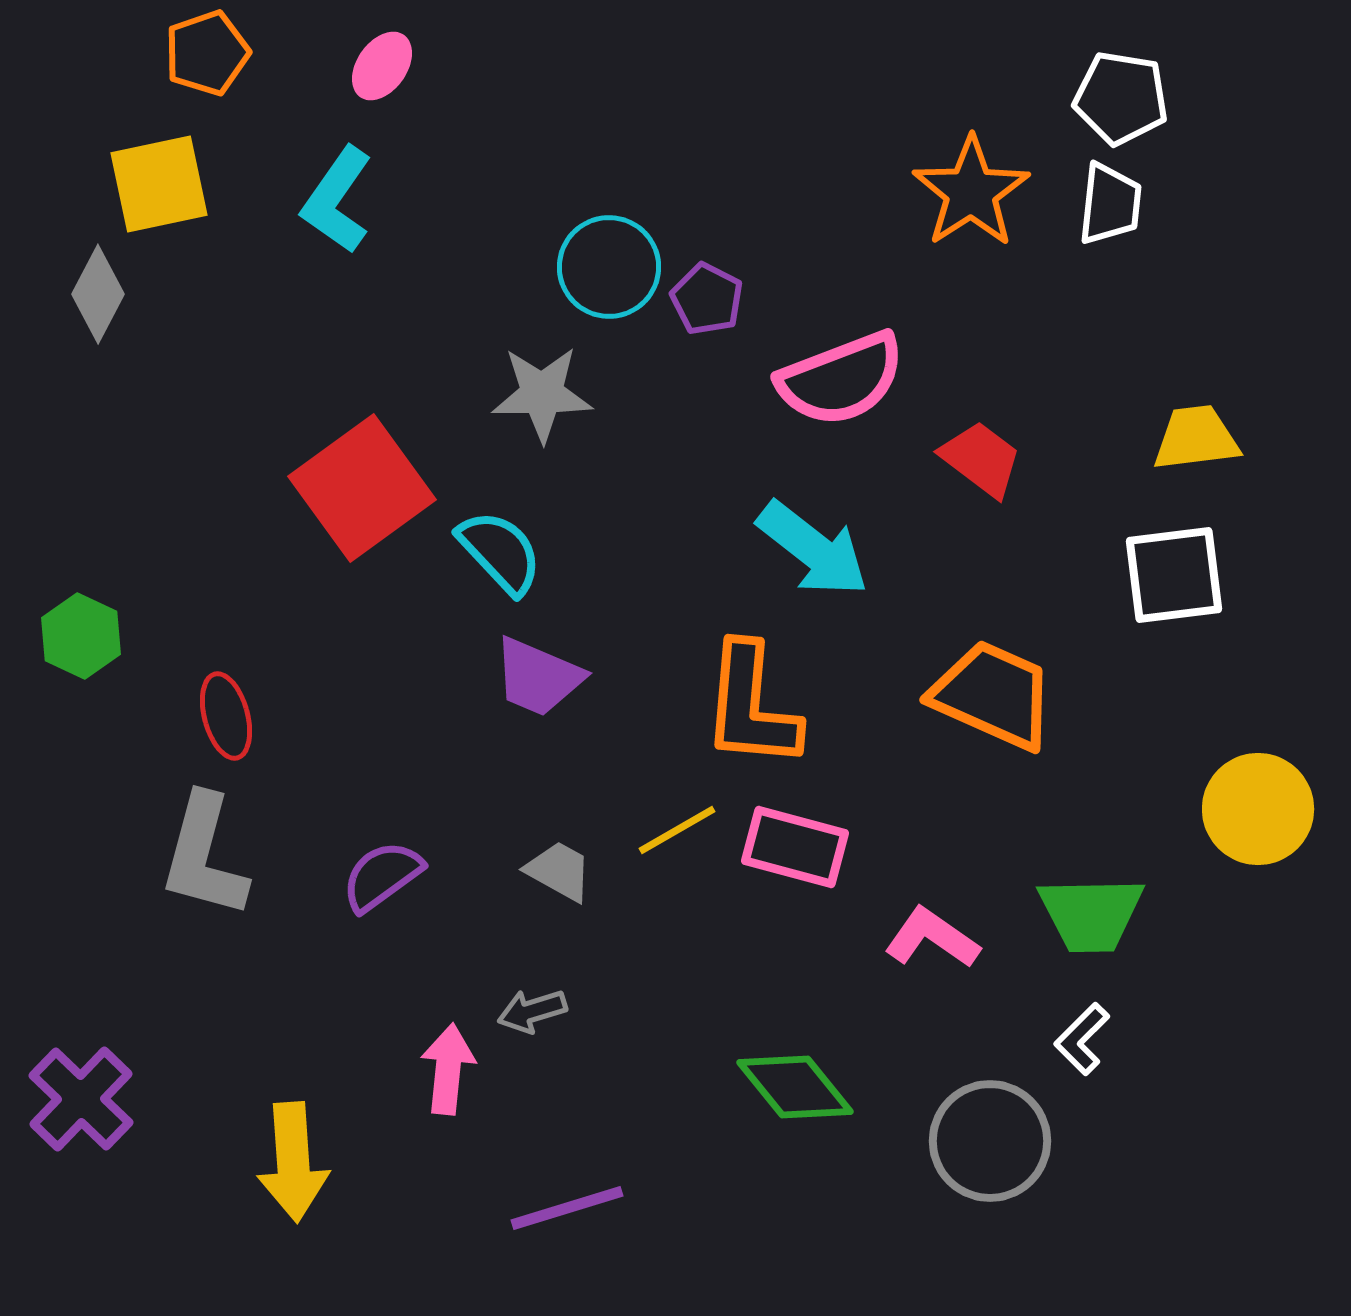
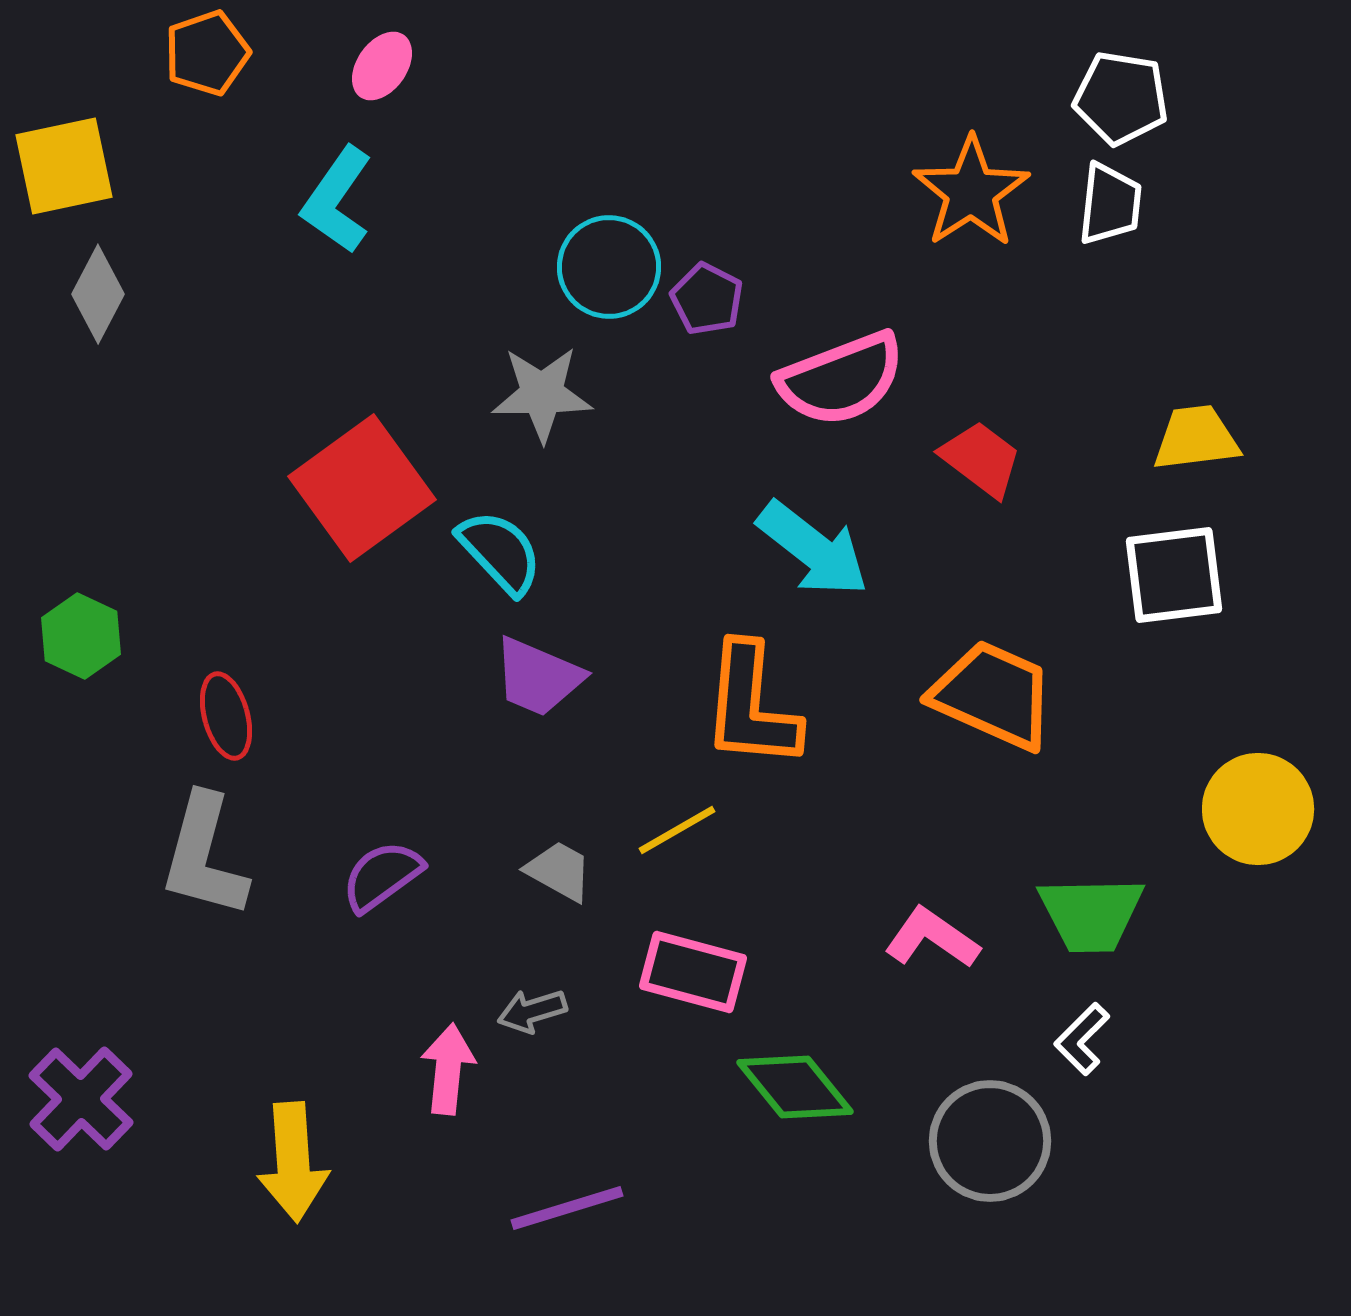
yellow square: moved 95 px left, 18 px up
pink rectangle: moved 102 px left, 125 px down
